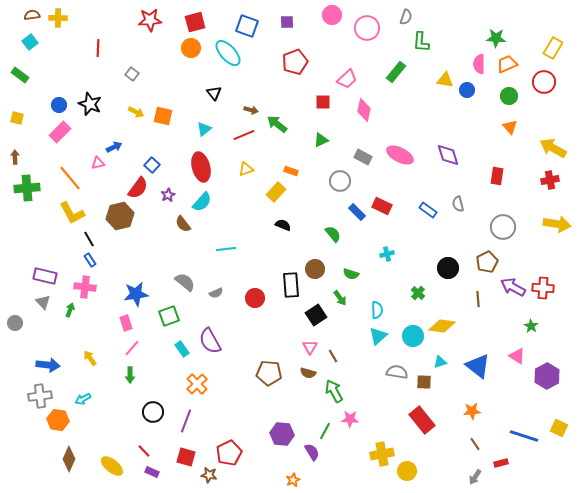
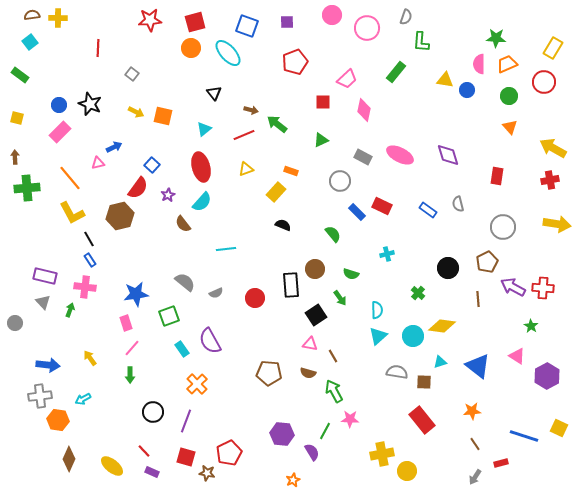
pink triangle at (310, 347): moved 3 px up; rotated 49 degrees counterclockwise
brown star at (209, 475): moved 2 px left, 2 px up
